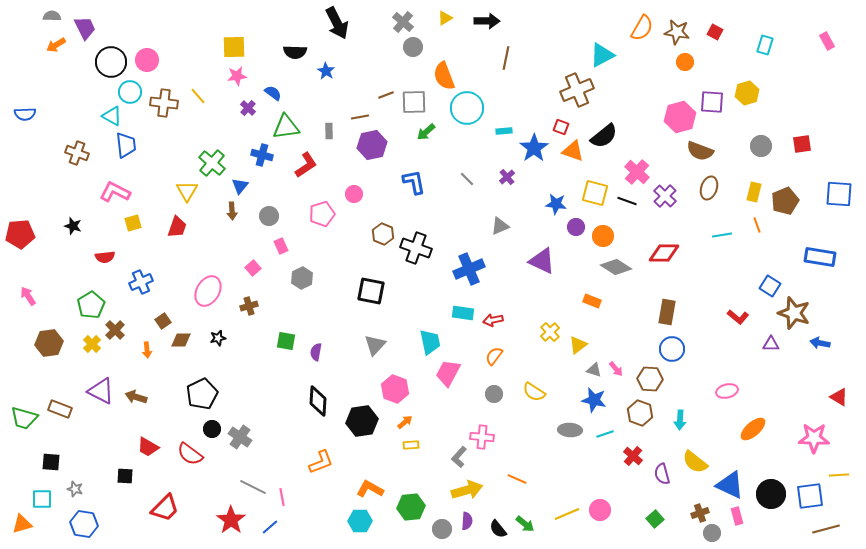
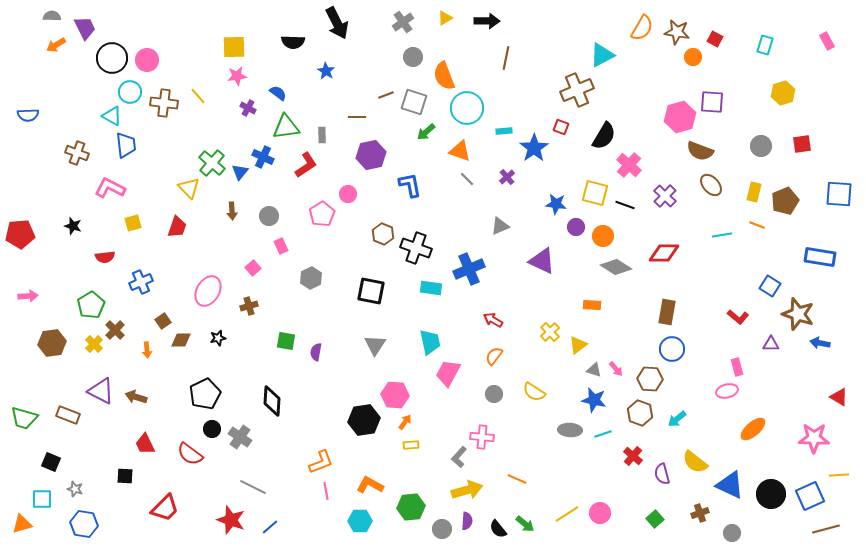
gray cross at (403, 22): rotated 15 degrees clockwise
red square at (715, 32): moved 7 px down
gray circle at (413, 47): moved 10 px down
black semicircle at (295, 52): moved 2 px left, 10 px up
black circle at (111, 62): moved 1 px right, 4 px up
orange circle at (685, 62): moved 8 px right, 5 px up
blue semicircle at (273, 93): moved 5 px right
yellow hexagon at (747, 93): moved 36 px right
gray square at (414, 102): rotated 20 degrees clockwise
purple cross at (248, 108): rotated 14 degrees counterclockwise
blue semicircle at (25, 114): moved 3 px right, 1 px down
brown line at (360, 117): moved 3 px left; rotated 12 degrees clockwise
gray rectangle at (329, 131): moved 7 px left, 4 px down
black semicircle at (604, 136): rotated 20 degrees counterclockwise
purple hexagon at (372, 145): moved 1 px left, 10 px down
orange triangle at (573, 151): moved 113 px left
blue cross at (262, 155): moved 1 px right, 2 px down; rotated 10 degrees clockwise
pink cross at (637, 172): moved 8 px left, 7 px up
blue L-shape at (414, 182): moved 4 px left, 3 px down
blue triangle at (240, 186): moved 14 px up
brown ellipse at (709, 188): moved 2 px right, 3 px up; rotated 60 degrees counterclockwise
yellow triangle at (187, 191): moved 2 px right, 3 px up; rotated 15 degrees counterclockwise
pink L-shape at (115, 192): moved 5 px left, 4 px up
pink circle at (354, 194): moved 6 px left
black line at (627, 201): moved 2 px left, 4 px down
pink pentagon at (322, 214): rotated 15 degrees counterclockwise
orange line at (757, 225): rotated 49 degrees counterclockwise
gray hexagon at (302, 278): moved 9 px right
pink arrow at (28, 296): rotated 120 degrees clockwise
orange rectangle at (592, 301): moved 4 px down; rotated 18 degrees counterclockwise
cyan rectangle at (463, 313): moved 32 px left, 25 px up
brown star at (794, 313): moved 4 px right, 1 px down
red arrow at (493, 320): rotated 42 degrees clockwise
brown hexagon at (49, 343): moved 3 px right
yellow cross at (92, 344): moved 2 px right
gray triangle at (375, 345): rotated 10 degrees counterclockwise
pink hexagon at (395, 389): moved 6 px down; rotated 16 degrees counterclockwise
black pentagon at (202, 394): moved 3 px right
black diamond at (318, 401): moved 46 px left
brown rectangle at (60, 409): moved 8 px right, 6 px down
cyan arrow at (680, 420): moved 3 px left, 1 px up; rotated 48 degrees clockwise
black hexagon at (362, 421): moved 2 px right, 1 px up
orange arrow at (405, 422): rotated 14 degrees counterclockwise
cyan line at (605, 434): moved 2 px left
red trapezoid at (148, 447): moved 3 px left, 3 px up; rotated 35 degrees clockwise
black square at (51, 462): rotated 18 degrees clockwise
orange L-shape at (370, 489): moved 4 px up
blue square at (810, 496): rotated 16 degrees counterclockwise
pink line at (282, 497): moved 44 px right, 6 px up
pink circle at (600, 510): moved 3 px down
yellow line at (567, 514): rotated 10 degrees counterclockwise
pink rectangle at (737, 516): moved 149 px up
red star at (231, 520): rotated 16 degrees counterclockwise
gray circle at (712, 533): moved 20 px right
